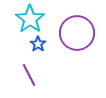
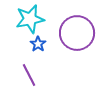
cyan star: rotated 24 degrees clockwise
